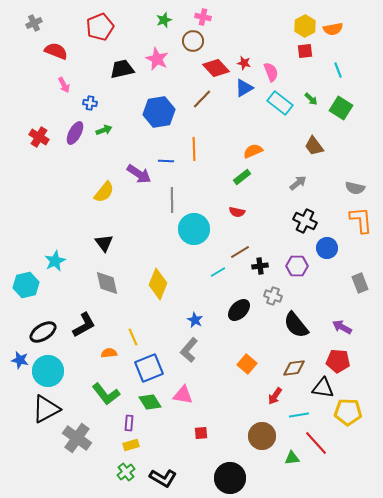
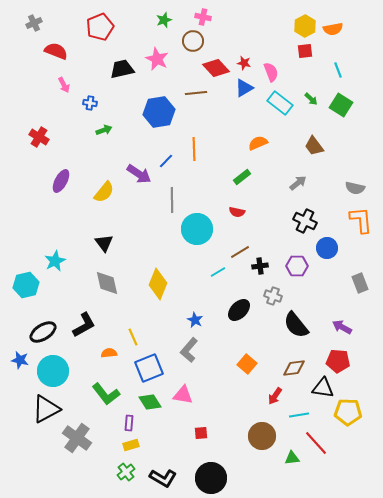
brown line at (202, 99): moved 6 px left, 6 px up; rotated 40 degrees clockwise
green square at (341, 108): moved 3 px up
purple ellipse at (75, 133): moved 14 px left, 48 px down
orange semicircle at (253, 151): moved 5 px right, 8 px up
blue line at (166, 161): rotated 49 degrees counterclockwise
cyan circle at (194, 229): moved 3 px right
cyan circle at (48, 371): moved 5 px right
black circle at (230, 478): moved 19 px left
